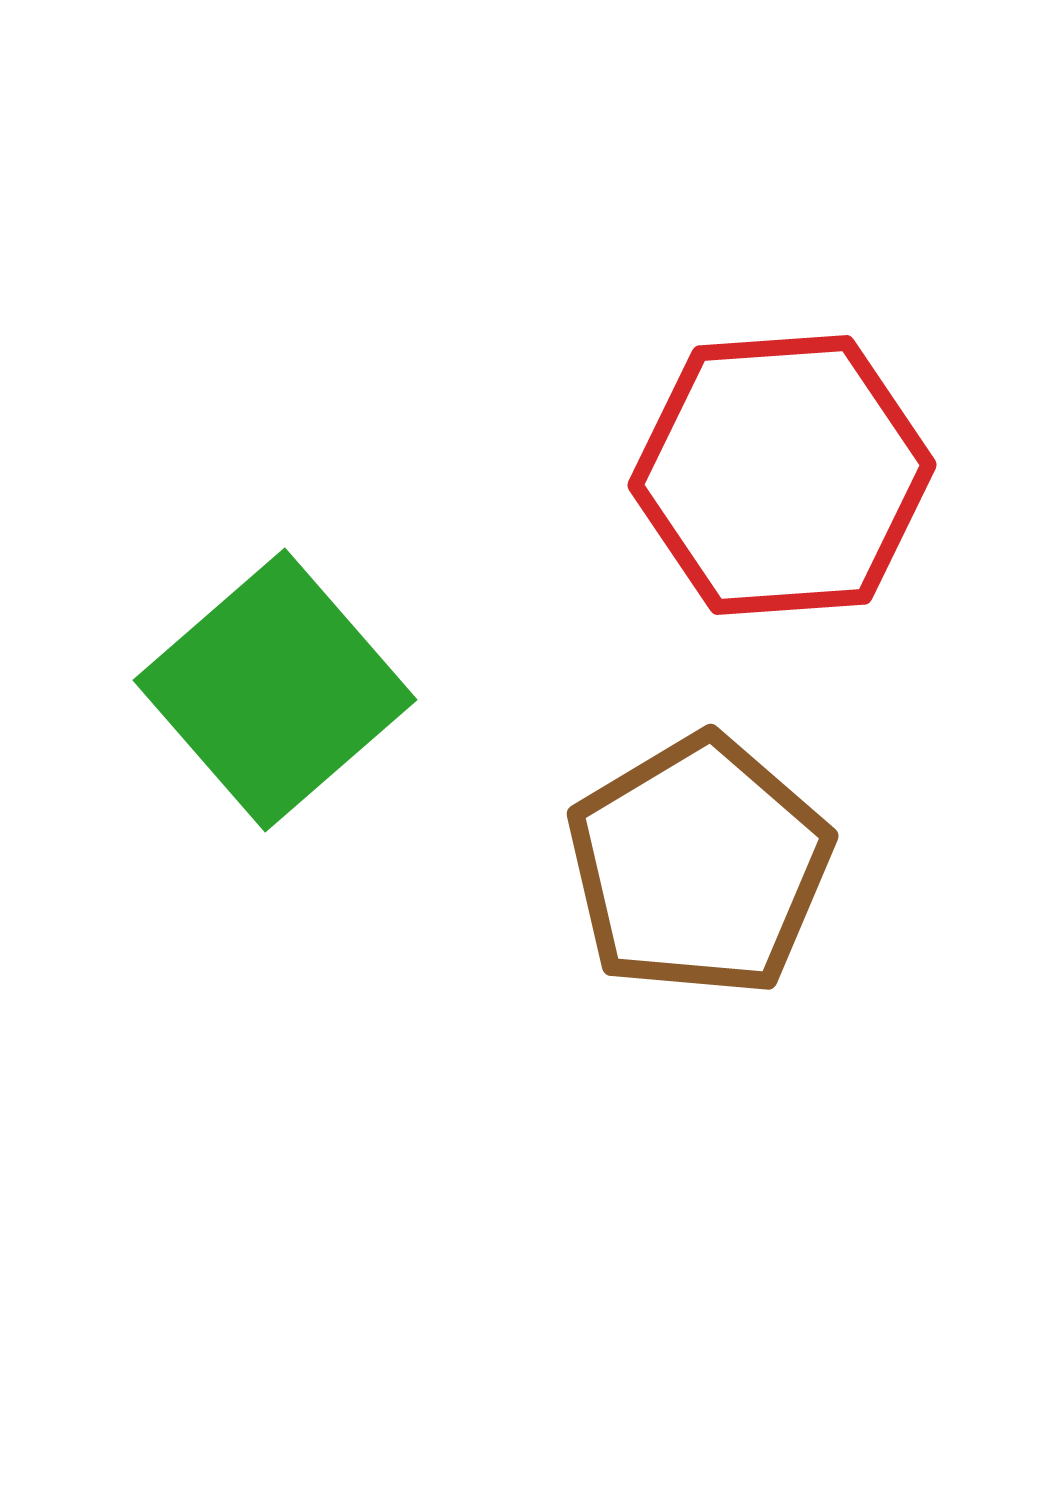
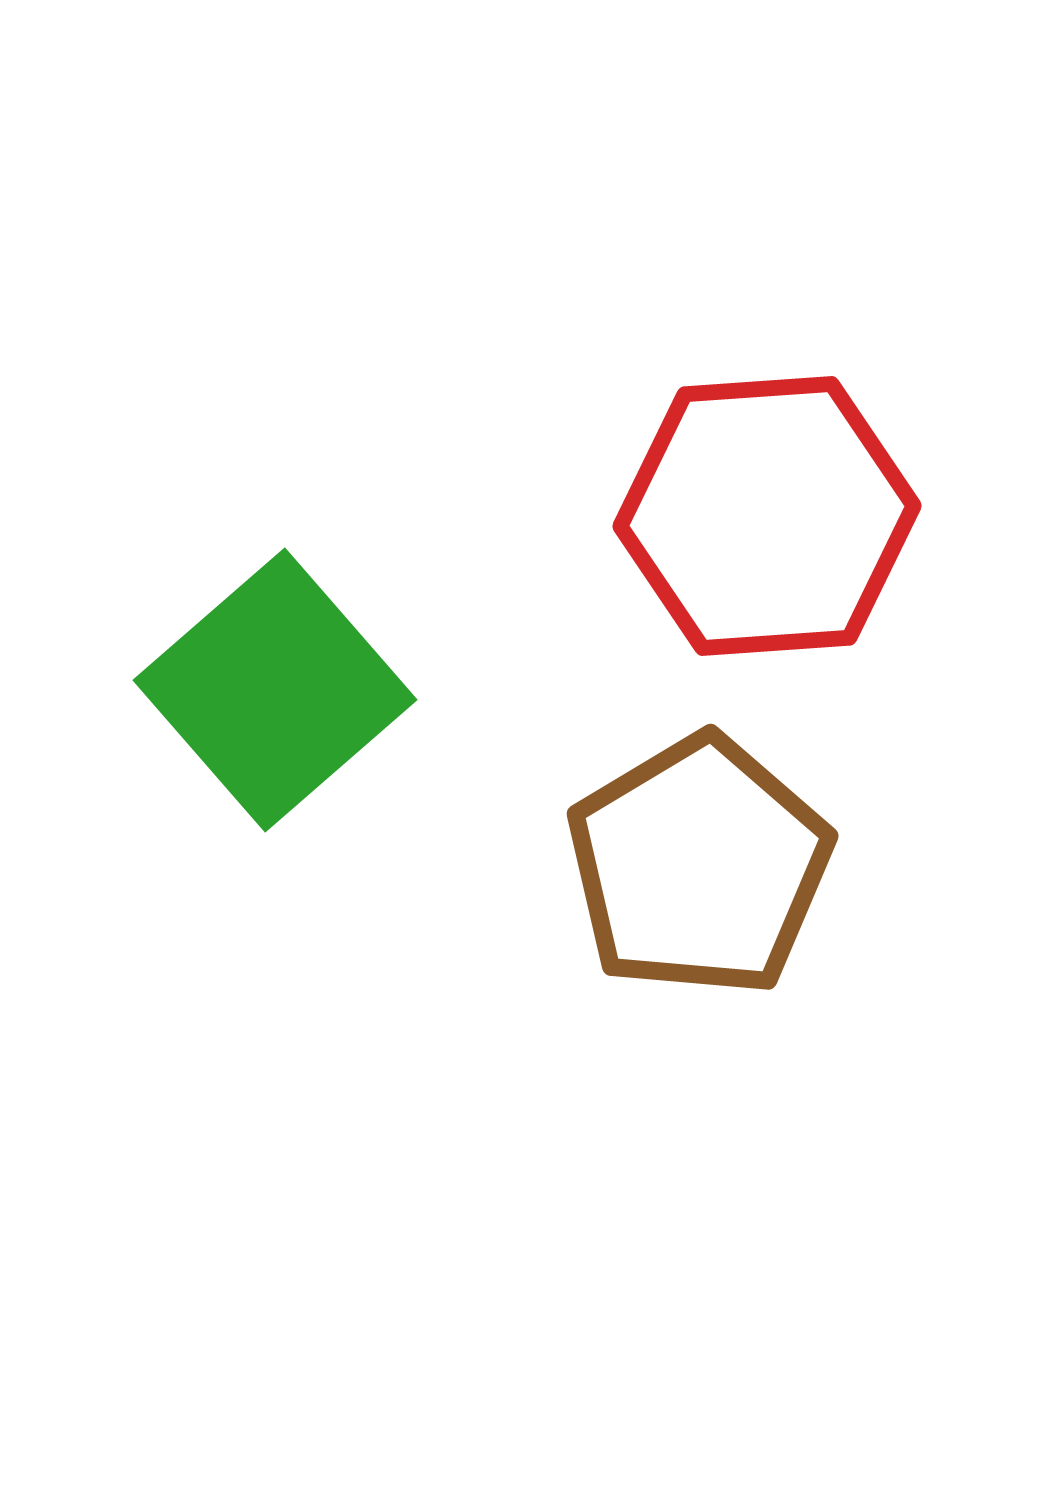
red hexagon: moved 15 px left, 41 px down
